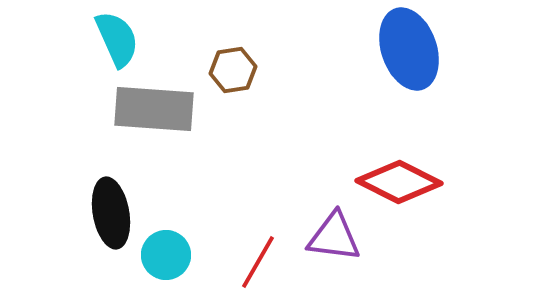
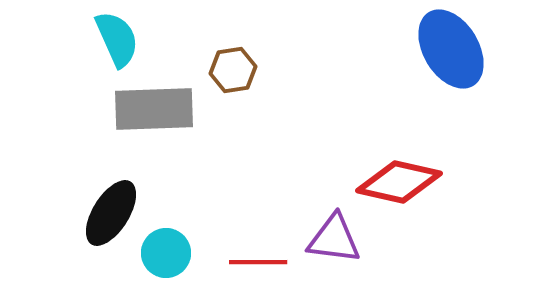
blue ellipse: moved 42 px right; rotated 12 degrees counterclockwise
gray rectangle: rotated 6 degrees counterclockwise
red diamond: rotated 14 degrees counterclockwise
black ellipse: rotated 42 degrees clockwise
purple triangle: moved 2 px down
cyan circle: moved 2 px up
red line: rotated 60 degrees clockwise
